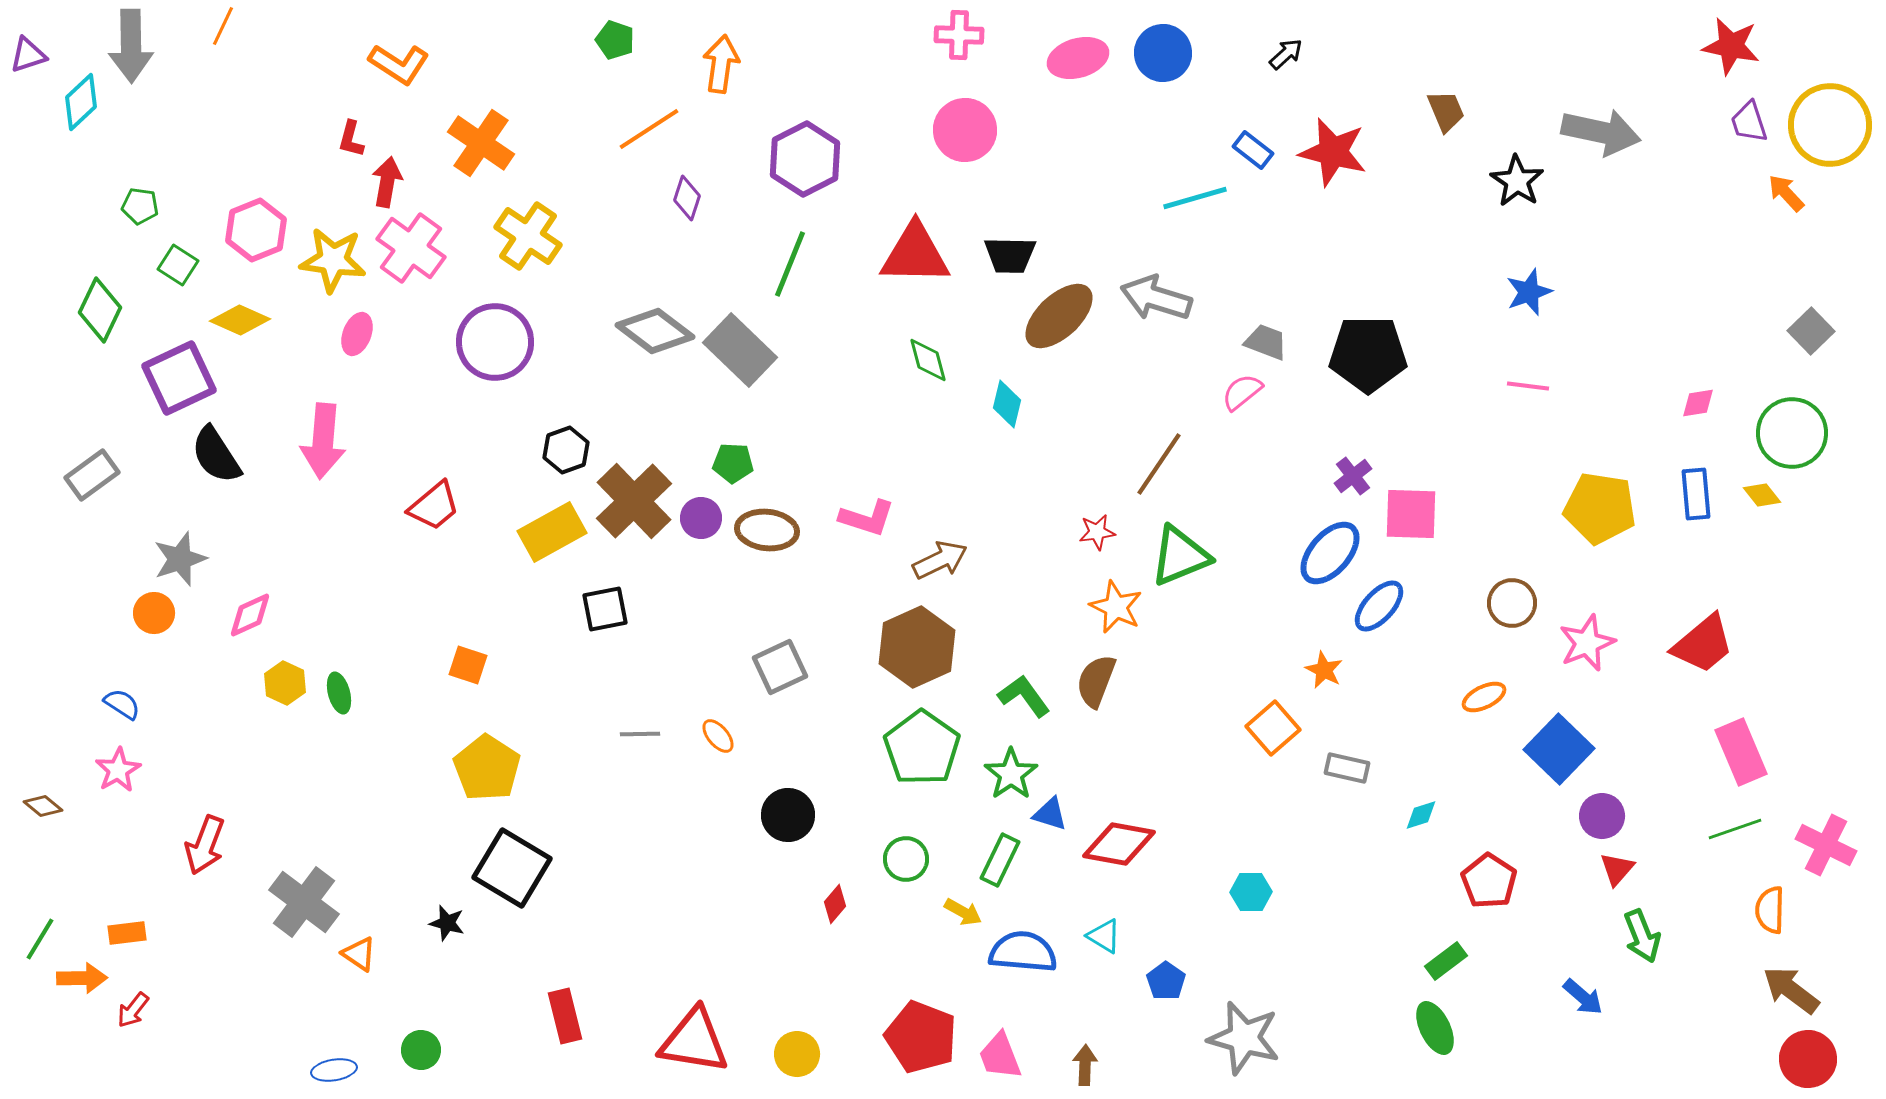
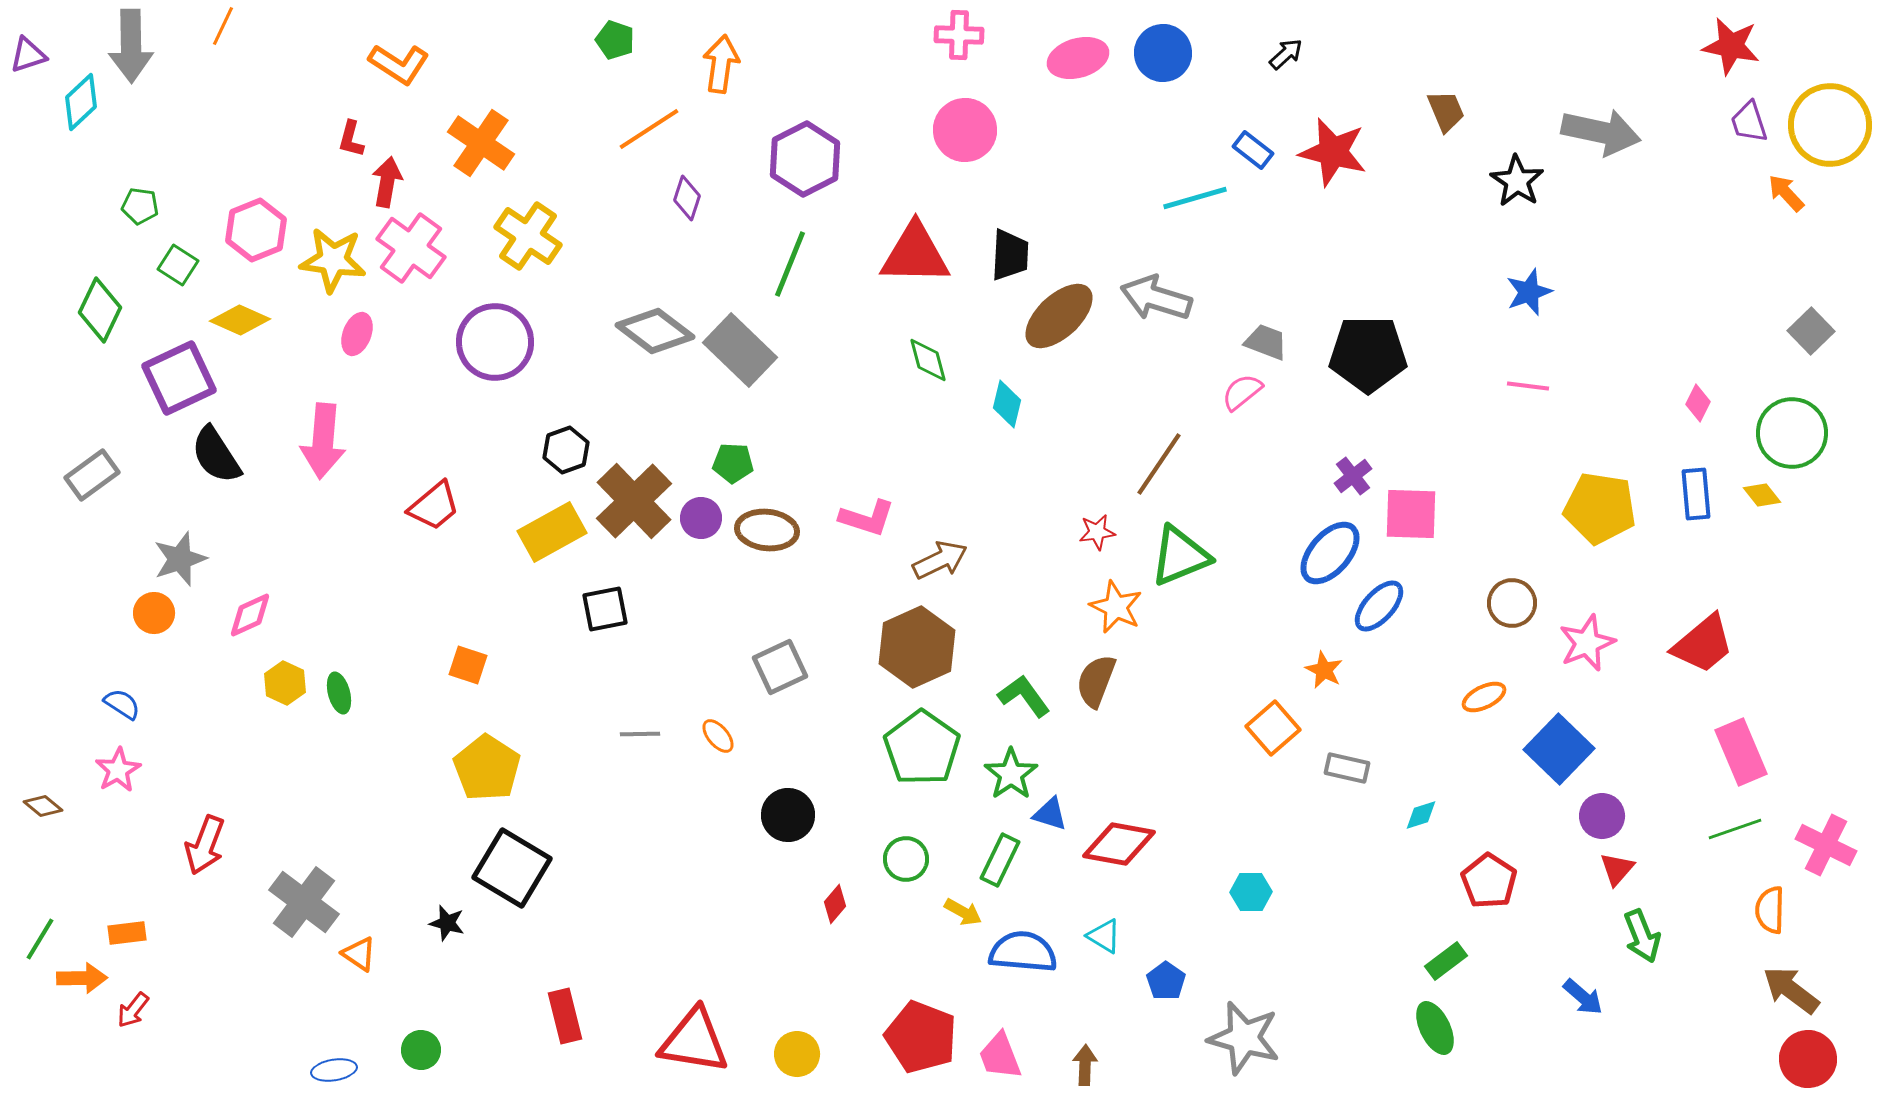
black trapezoid at (1010, 255): rotated 88 degrees counterclockwise
pink diamond at (1698, 403): rotated 54 degrees counterclockwise
